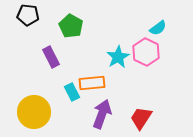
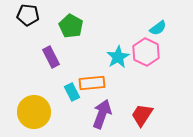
red trapezoid: moved 1 px right, 3 px up
